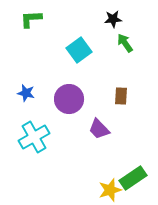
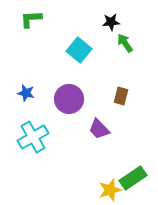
black star: moved 2 px left, 3 px down
cyan square: rotated 15 degrees counterclockwise
brown rectangle: rotated 12 degrees clockwise
cyan cross: moved 1 px left
